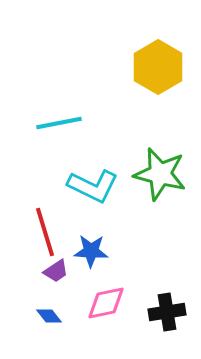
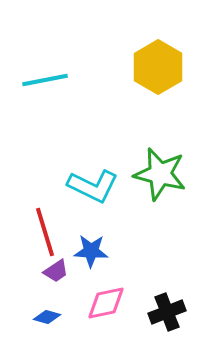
cyan line: moved 14 px left, 43 px up
black cross: rotated 12 degrees counterclockwise
blue diamond: moved 2 px left, 1 px down; rotated 36 degrees counterclockwise
